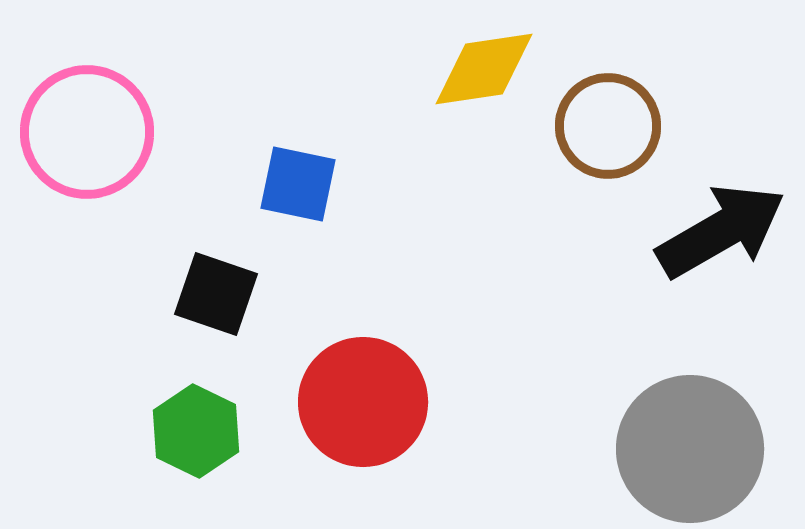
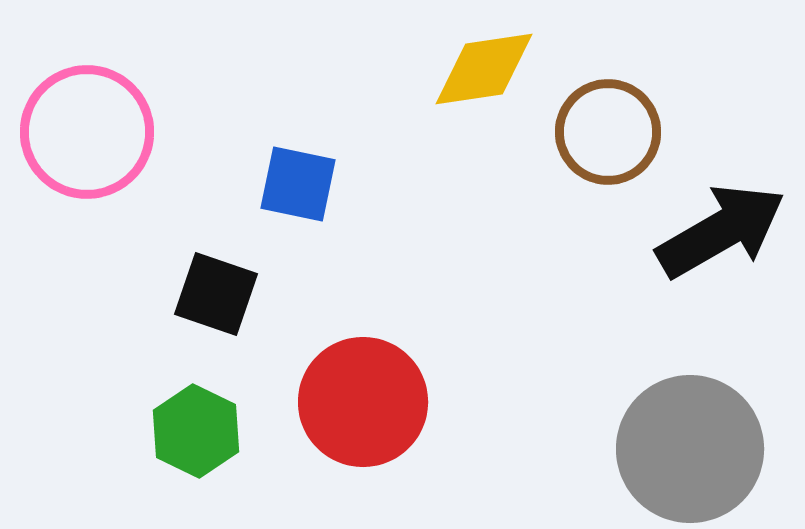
brown circle: moved 6 px down
